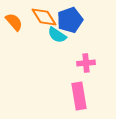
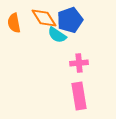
orange diamond: moved 1 px down
orange semicircle: moved 1 px down; rotated 150 degrees counterclockwise
pink cross: moved 7 px left
